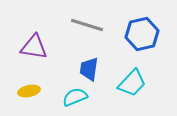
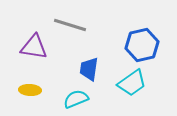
gray line: moved 17 px left
blue hexagon: moved 11 px down
cyan trapezoid: rotated 12 degrees clockwise
yellow ellipse: moved 1 px right, 1 px up; rotated 15 degrees clockwise
cyan semicircle: moved 1 px right, 2 px down
